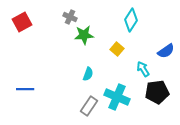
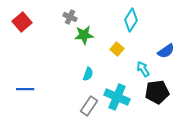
red square: rotated 12 degrees counterclockwise
